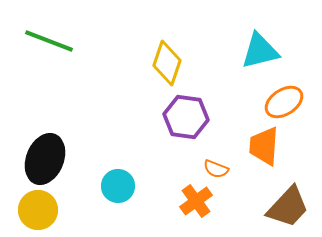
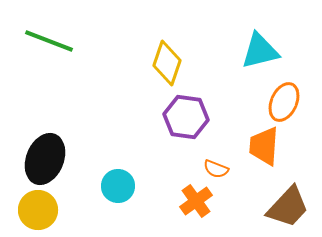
orange ellipse: rotated 33 degrees counterclockwise
